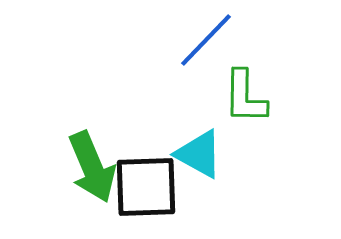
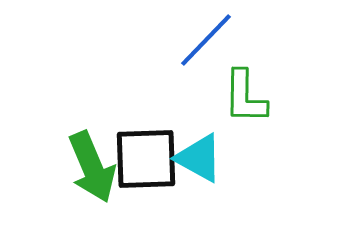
cyan triangle: moved 4 px down
black square: moved 28 px up
